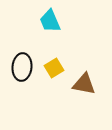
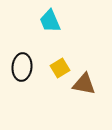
yellow square: moved 6 px right
